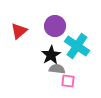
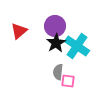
black star: moved 5 px right, 12 px up
gray semicircle: moved 1 px right, 3 px down; rotated 91 degrees counterclockwise
